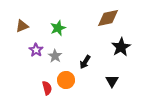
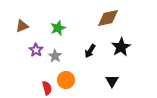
black arrow: moved 5 px right, 11 px up
